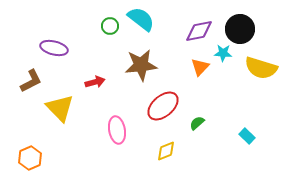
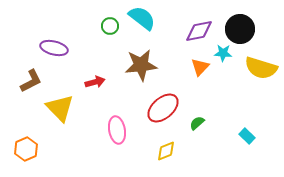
cyan semicircle: moved 1 px right, 1 px up
red ellipse: moved 2 px down
orange hexagon: moved 4 px left, 9 px up
